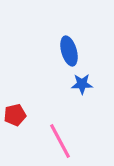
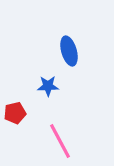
blue star: moved 34 px left, 2 px down
red pentagon: moved 2 px up
